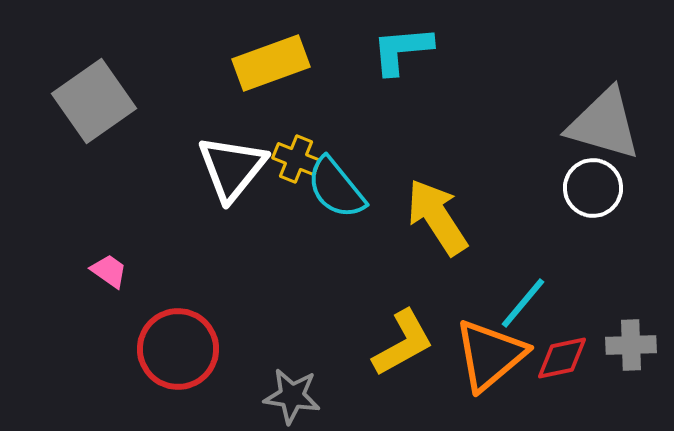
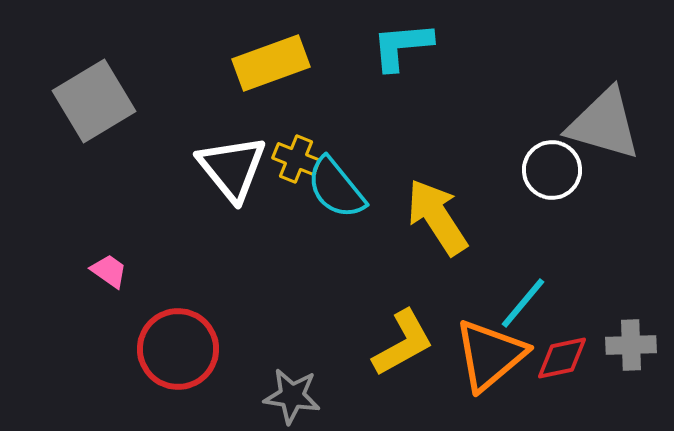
cyan L-shape: moved 4 px up
gray square: rotated 4 degrees clockwise
white triangle: rotated 18 degrees counterclockwise
white circle: moved 41 px left, 18 px up
